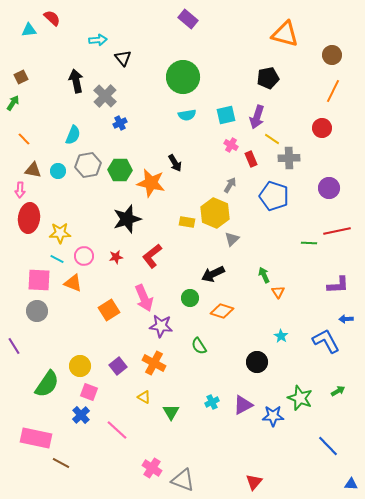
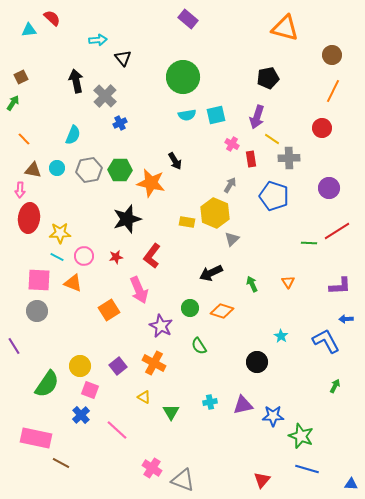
orange triangle at (285, 34): moved 6 px up
cyan square at (226, 115): moved 10 px left
pink cross at (231, 145): moved 1 px right, 1 px up
red rectangle at (251, 159): rotated 14 degrees clockwise
black arrow at (175, 163): moved 2 px up
gray hexagon at (88, 165): moved 1 px right, 5 px down
cyan circle at (58, 171): moved 1 px left, 3 px up
red line at (337, 231): rotated 20 degrees counterclockwise
red L-shape at (152, 256): rotated 15 degrees counterclockwise
cyan line at (57, 259): moved 2 px up
black arrow at (213, 274): moved 2 px left, 1 px up
green arrow at (264, 275): moved 12 px left, 9 px down
purple L-shape at (338, 285): moved 2 px right, 1 px down
orange triangle at (278, 292): moved 10 px right, 10 px up
pink arrow at (144, 298): moved 5 px left, 8 px up
green circle at (190, 298): moved 10 px down
purple star at (161, 326): rotated 20 degrees clockwise
green arrow at (338, 391): moved 3 px left, 5 px up; rotated 32 degrees counterclockwise
pink square at (89, 392): moved 1 px right, 2 px up
green star at (300, 398): moved 1 px right, 38 px down
cyan cross at (212, 402): moved 2 px left; rotated 16 degrees clockwise
purple triangle at (243, 405): rotated 15 degrees clockwise
blue line at (328, 446): moved 21 px left, 23 px down; rotated 30 degrees counterclockwise
red triangle at (254, 482): moved 8 px right, 2 px up
